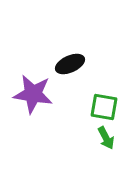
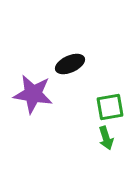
green square: moved 6 px right; rotated 20 degrees counterclockwise
green arrow: rotated 10 degrees clockwise
